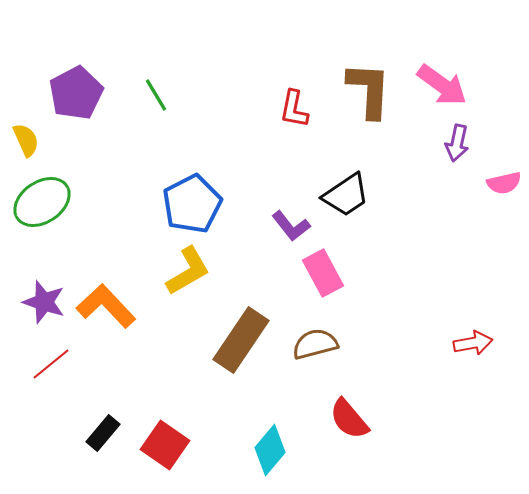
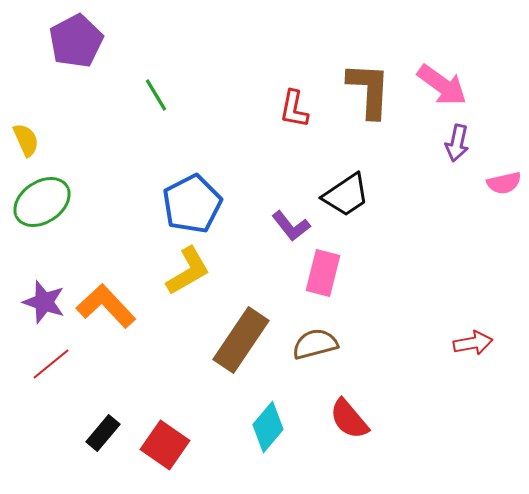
purple pentagon: moved 52 px up
pink rectangle: rotated 42 degrees clockwise
cyan diamond: moved 2 px left, 23 px up
